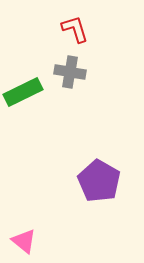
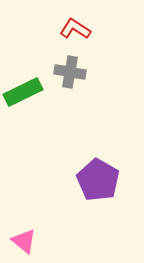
red L-shape: rotated 40 degrees counterclockwise
purple pentagon: moved 1 px left, 1 px up
